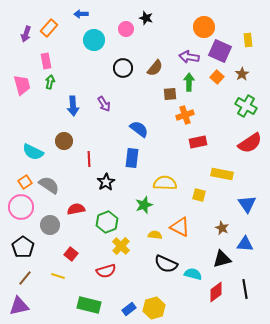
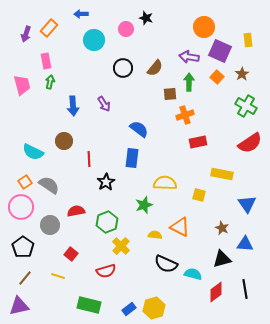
red semicircle at (76, 209): moved 2 px down
